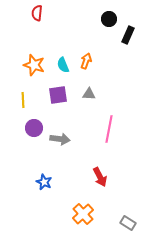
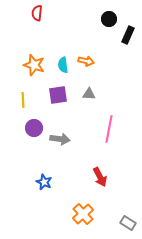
orange arrow: rotated 84 degrees clockwise
cyan semicircle: rotated 14 degrees clockwise
